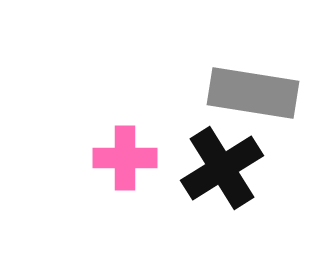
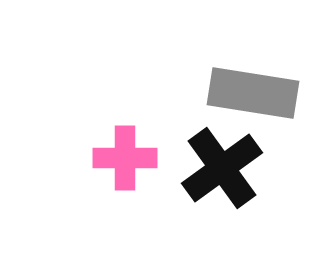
black cross: rotated 4 degrees counterclockwise
